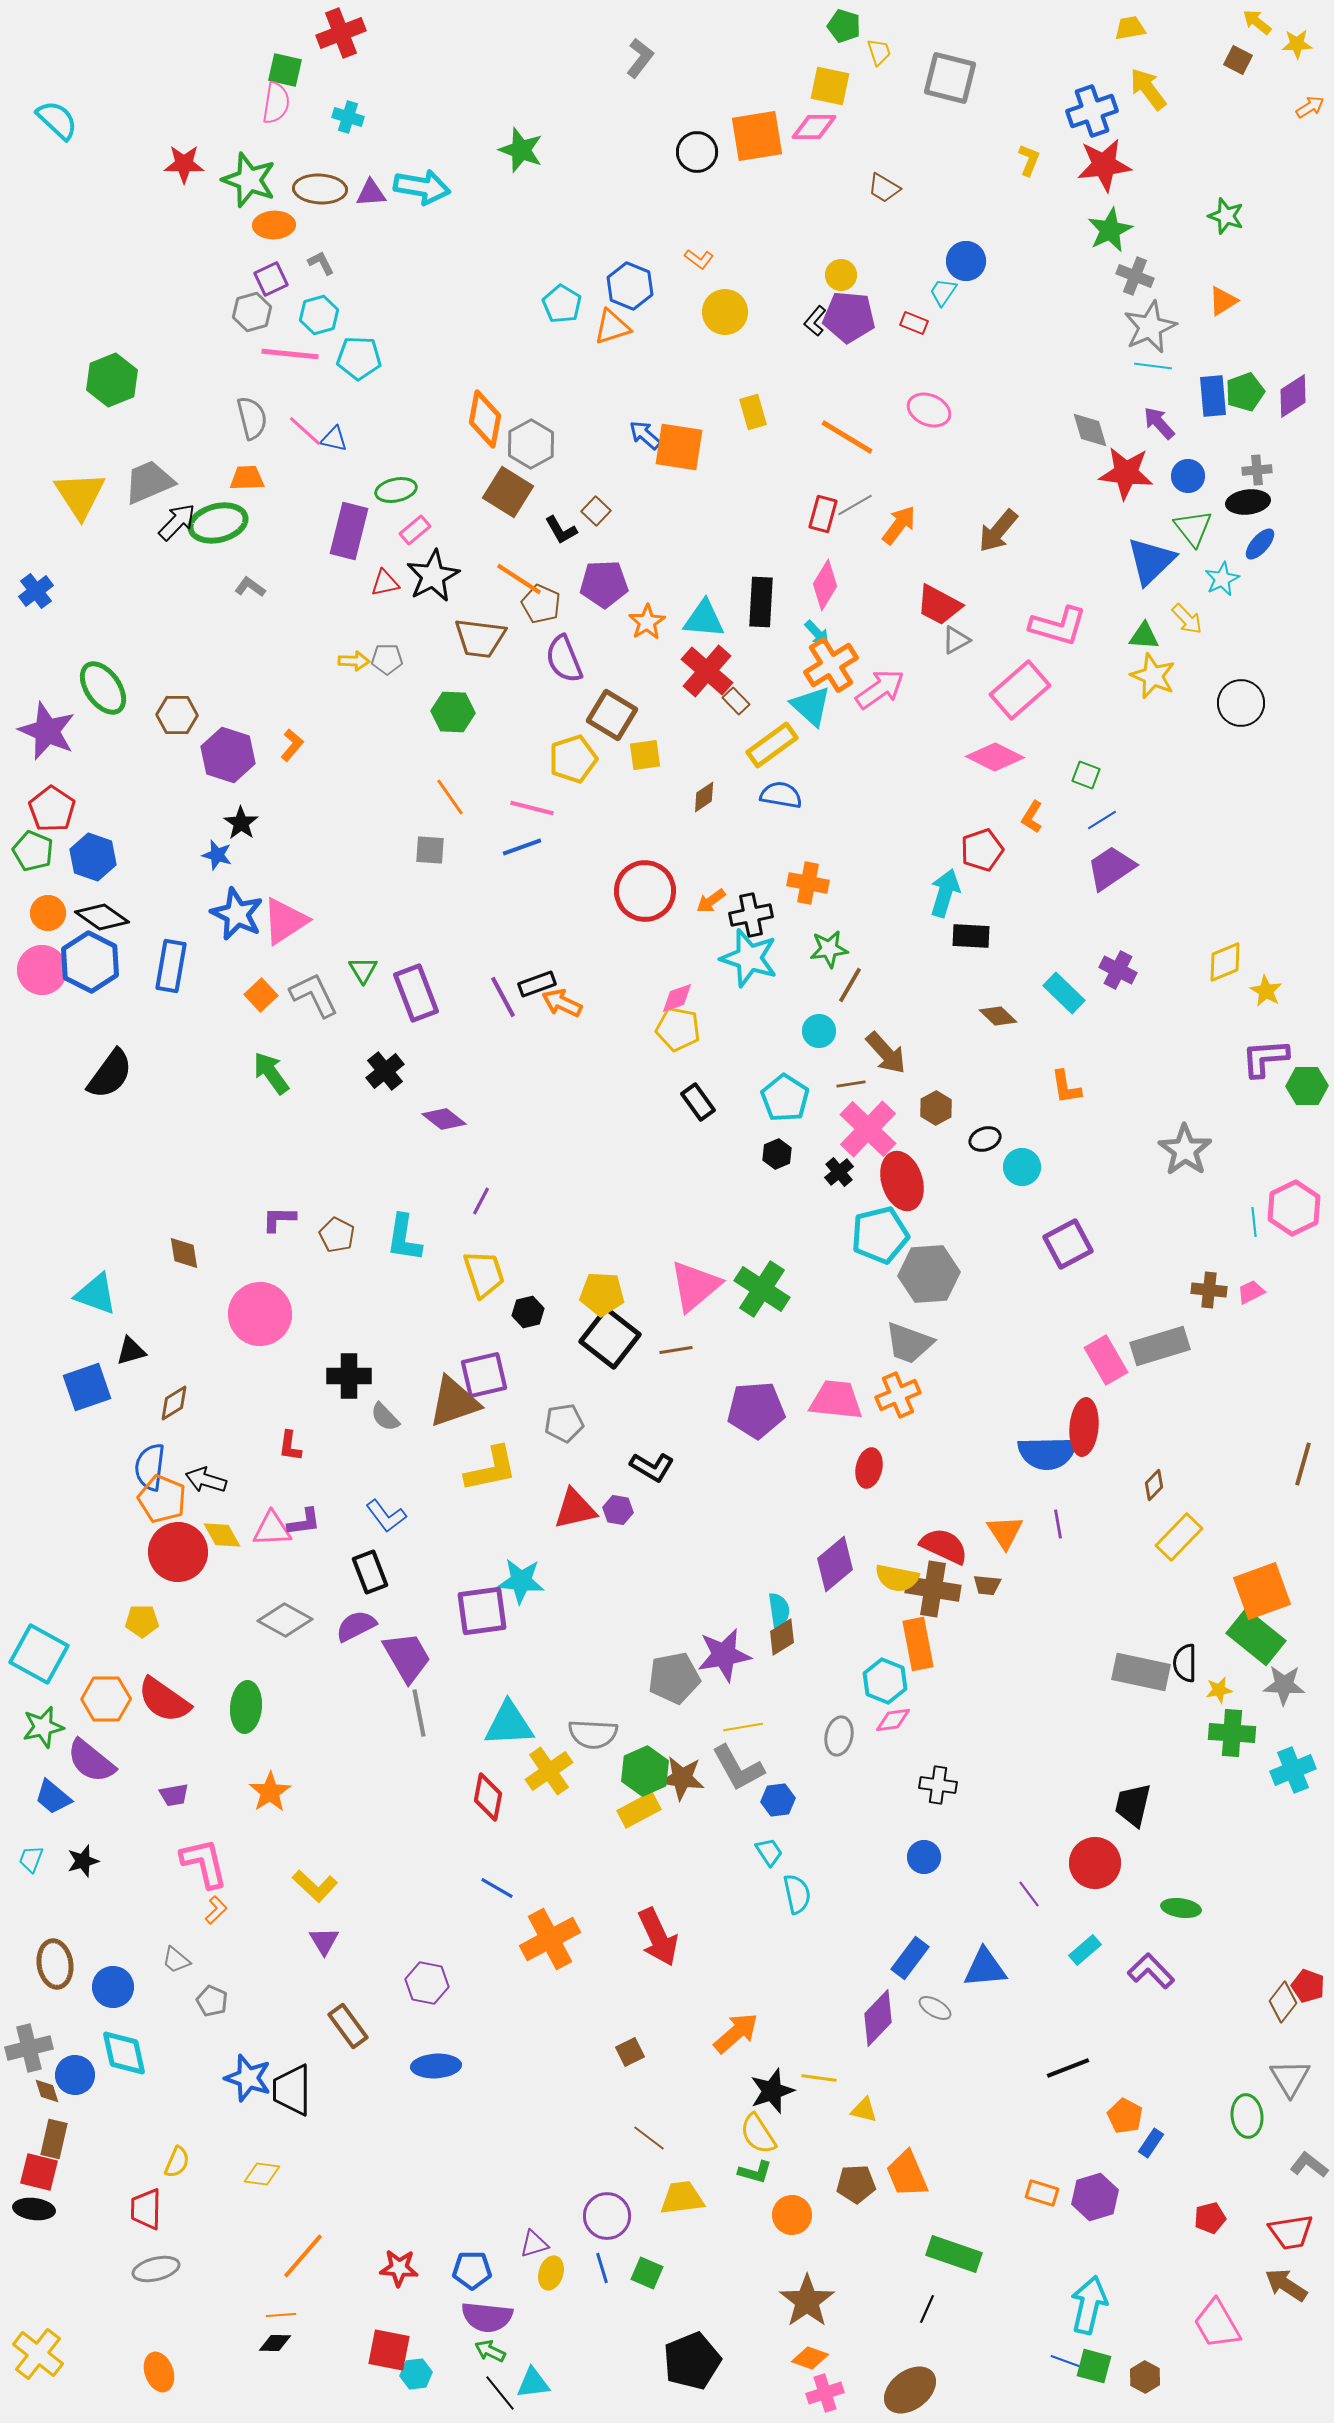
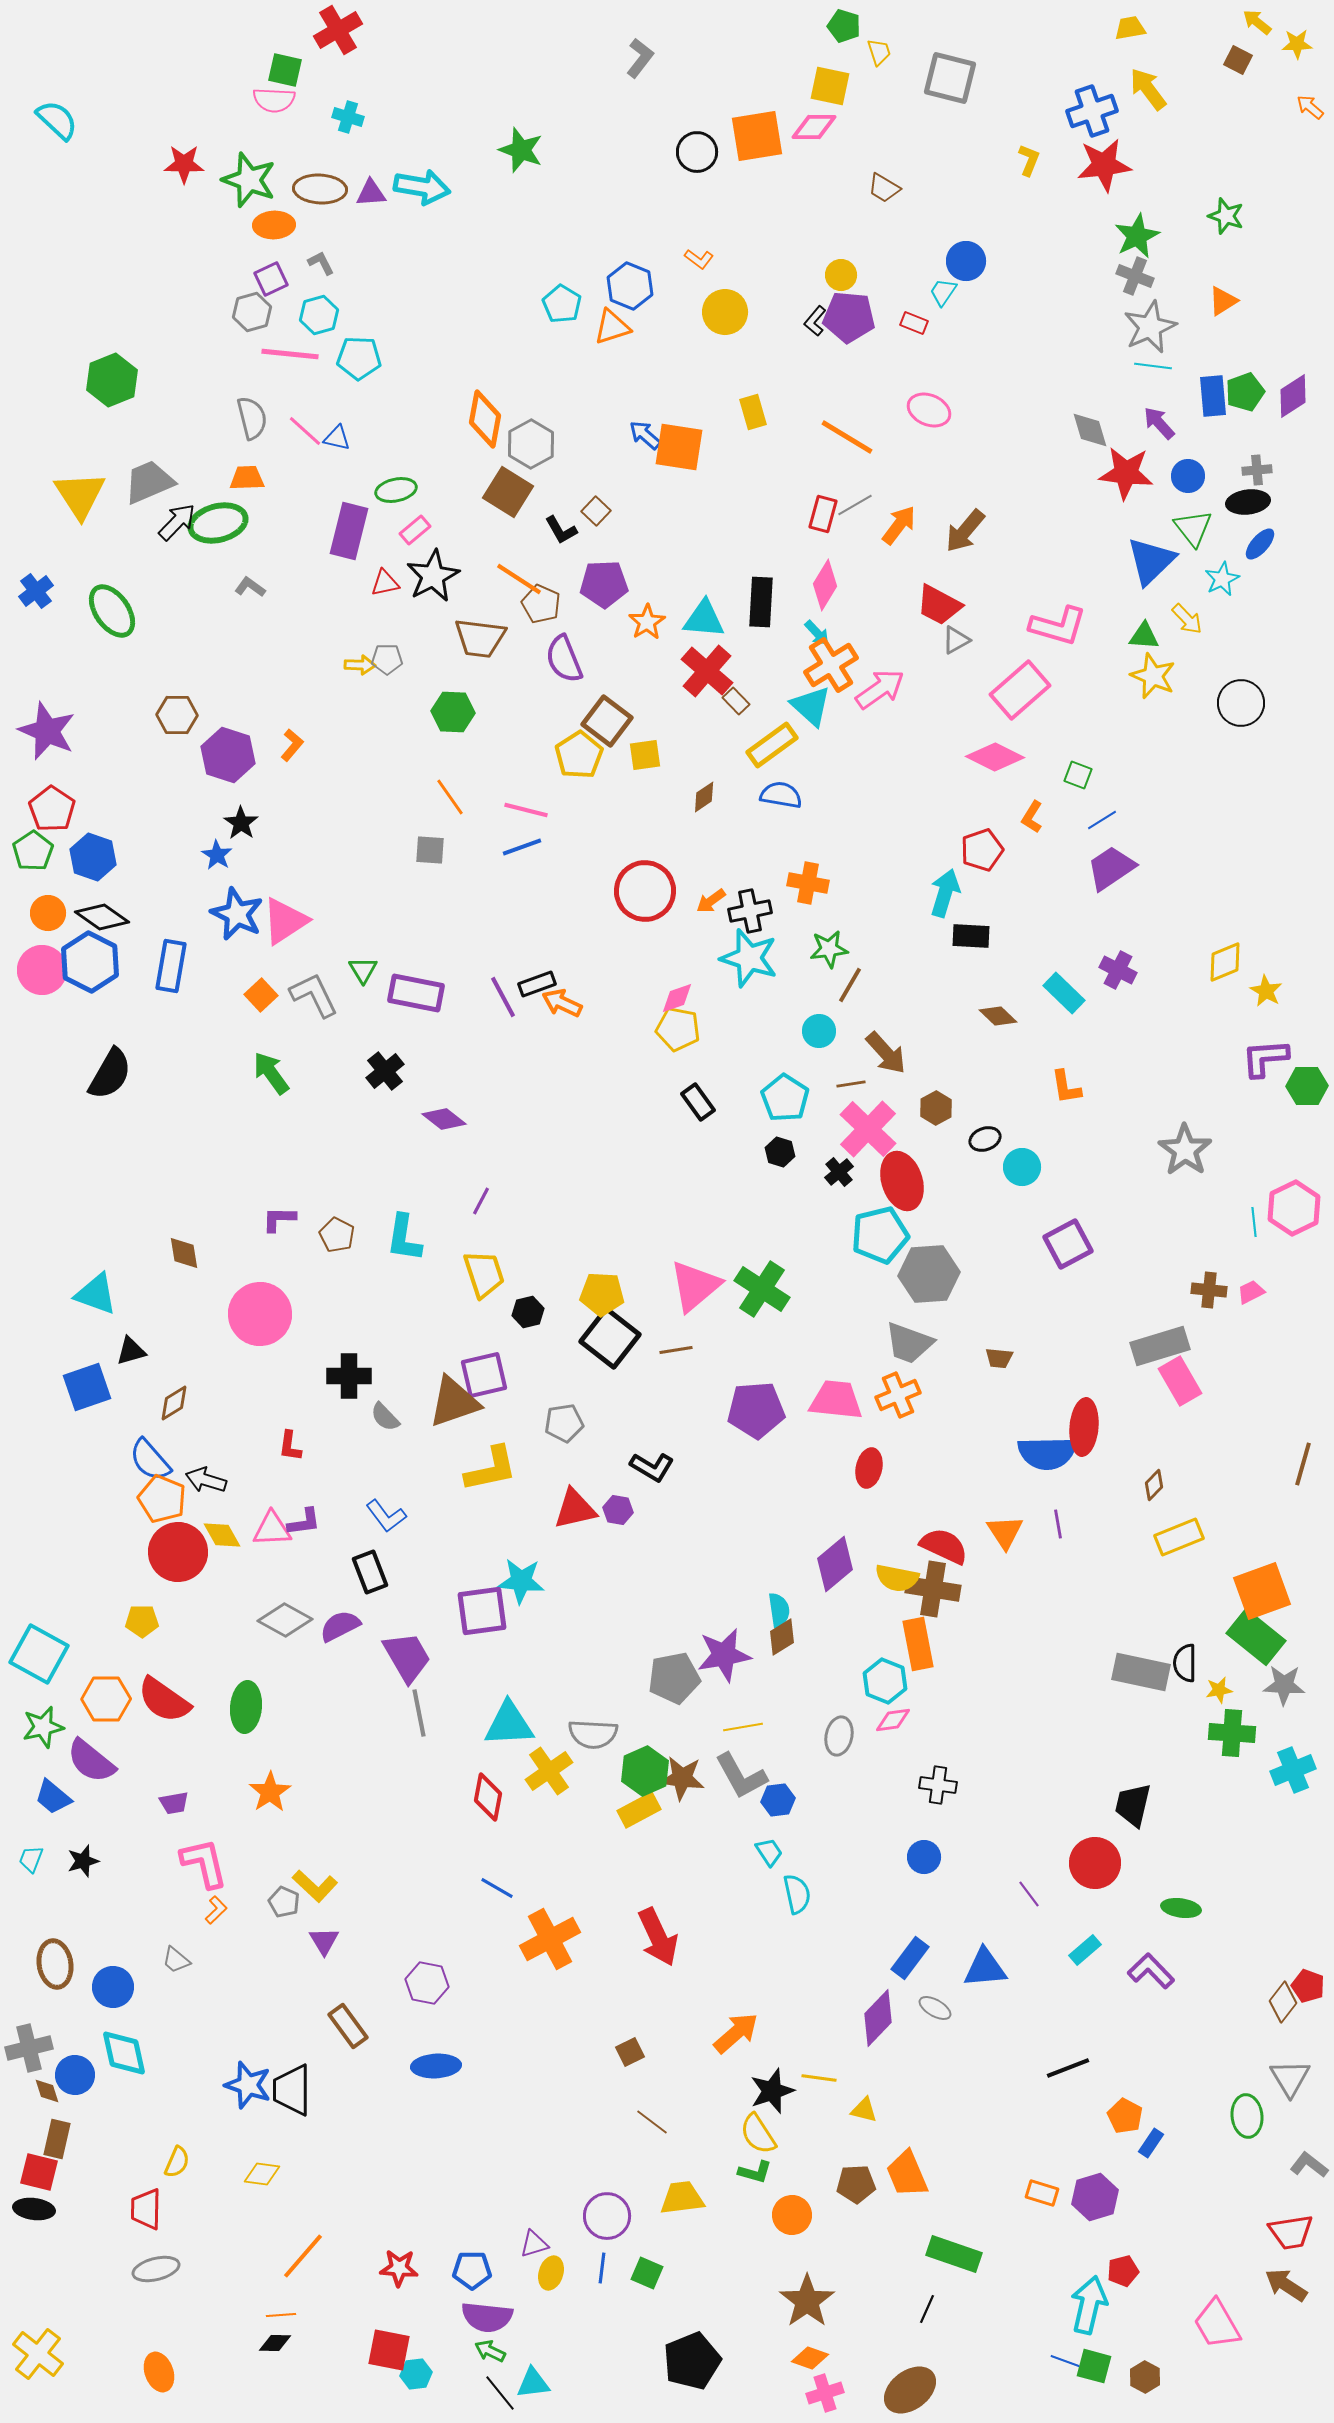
red cross at (341, 33): moved 3 px left, 3 px up; rotated 9 degrees counterclockwise
pink semicircle at (276, 103): moved 2 px left, 3 px up; rotated 84 degrees clockwise
orange arrow at (1310, 107): rotated 108 degrees counterclockwise
green star at (1110, 230): moved 27 px right, 6 px down
blue triangle at (334, 439): moved 3 px right, 1 px up
brown arrow at (998, 531): moved 33 px left
yellow arrow at (354, 661): moved 6 px right, 4 px down
green ellipse at (103, 688): moved 9 px right, 77 px up
brown square at (612, 715): moved 5 px left, 6 px down; rotated 6 degrees clockwise
yellow pentagon at (573, 759): moved 6 px right, 4 px up; rotated 15 degrees counterclockwise
green square at (1086, 775): moved 8 px left
pink line at (532, 808): moved 6 px left, 2 px down
green pentagon at (33, 851): rotated 15 degrees clockwise
blue star at (217, 855): rotated 16 degrees clockwise
black cross at (751, 915): moved 1 px left, 4 px up
purple rectangle at (416, 993): rotated 58 degrees counterclockwise
black semicircle at (110, 1074): rotated 6 degrees counterclockwise
black hexagon at (777, 1154): moved 3 px right, 2 px up; rotated 20 degrees counterclockwise
pink rectangle at (1106, 1360): moved 74 px right, 21 px down
blue semicircle at (150, 1467): moved 7 px up; rotated 48 degrees counterclockwise
yellow rectangle at (1179, 1537): rotated 24 degrees clockwise
brown trapezoid at (987, 1585): moved 12 px right, 227 px up
purple semicircle at (356, 1626): moved 16 px left
gray L-shape at (738, 1768): moved 3 px right, 8 px down
purple trapezoid at (174, 1795): moved 8 px down
gray pentagon at (212, 2001): moved 72 px right, 99 px up
blue star at (248, 2078): moved 7 px down
brown line at (649, 2138): moved 3 px right, 16 px up
brown rectangle at (54, 2139): moved 3 px right
red pentagon at (1210, 2218): moved 87 px left, 53 px down
blue line at (602, 2268): rotated 24 degrees clockwise
